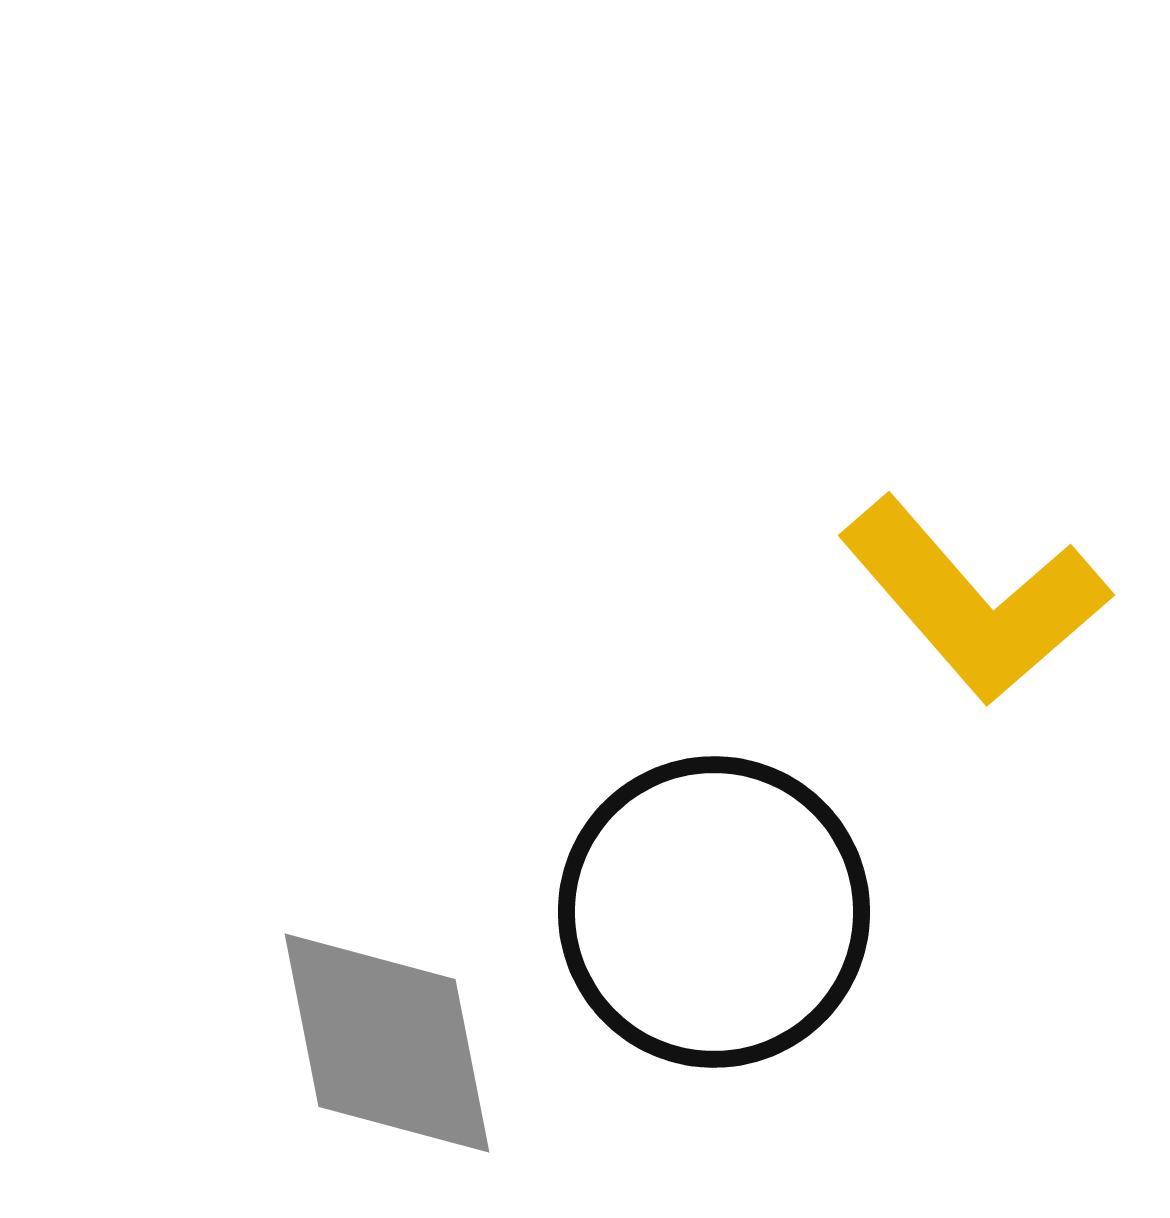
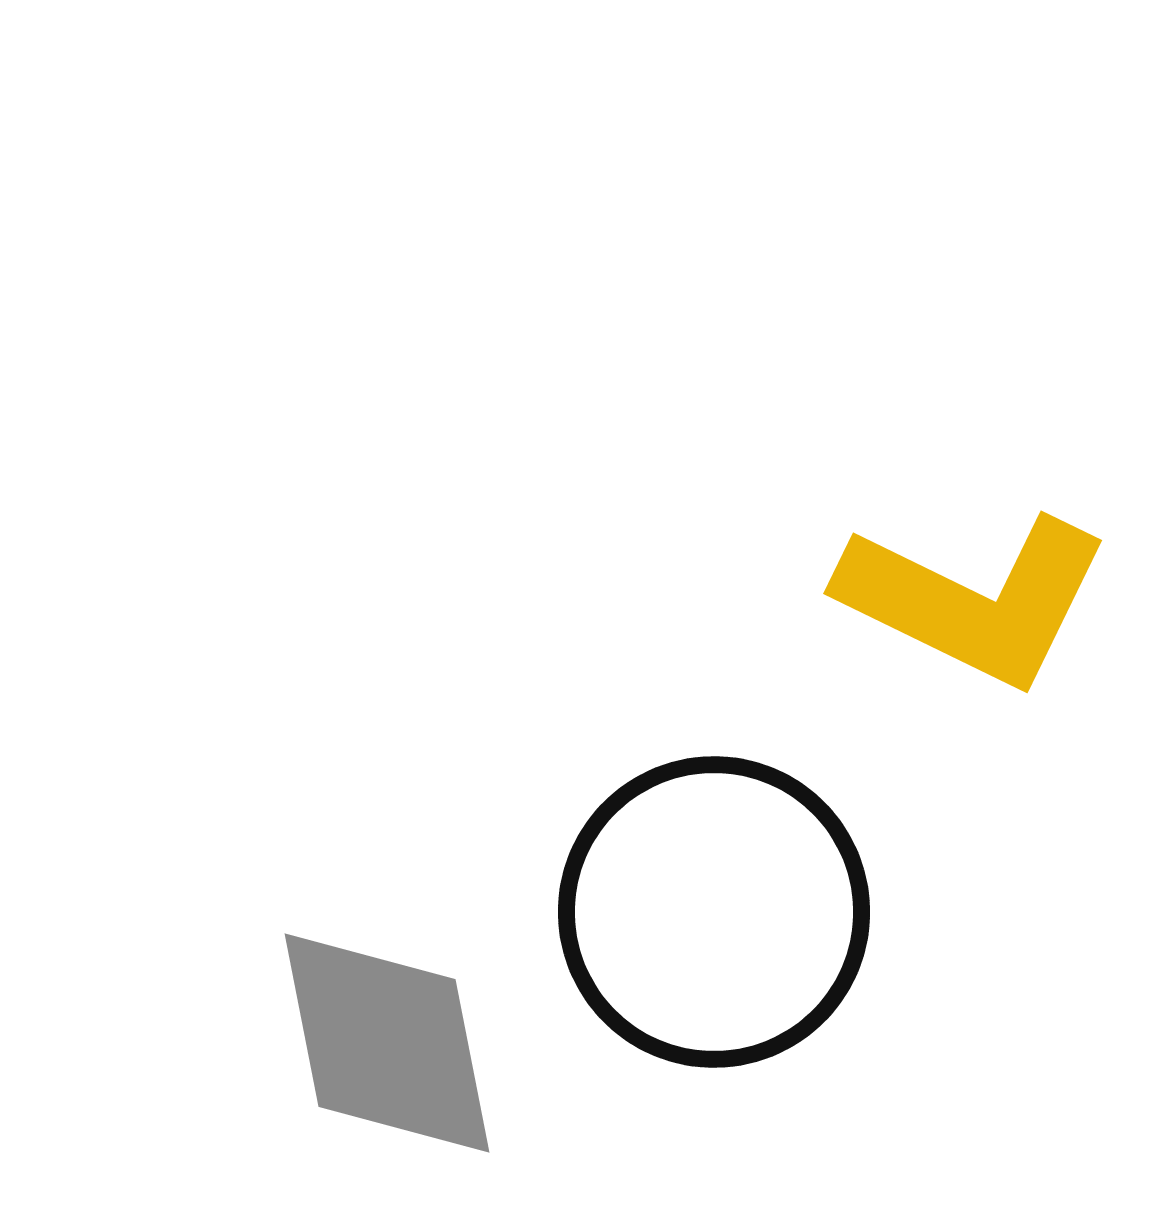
yellow L-shape: rotated 23 degrees counterclockwise
